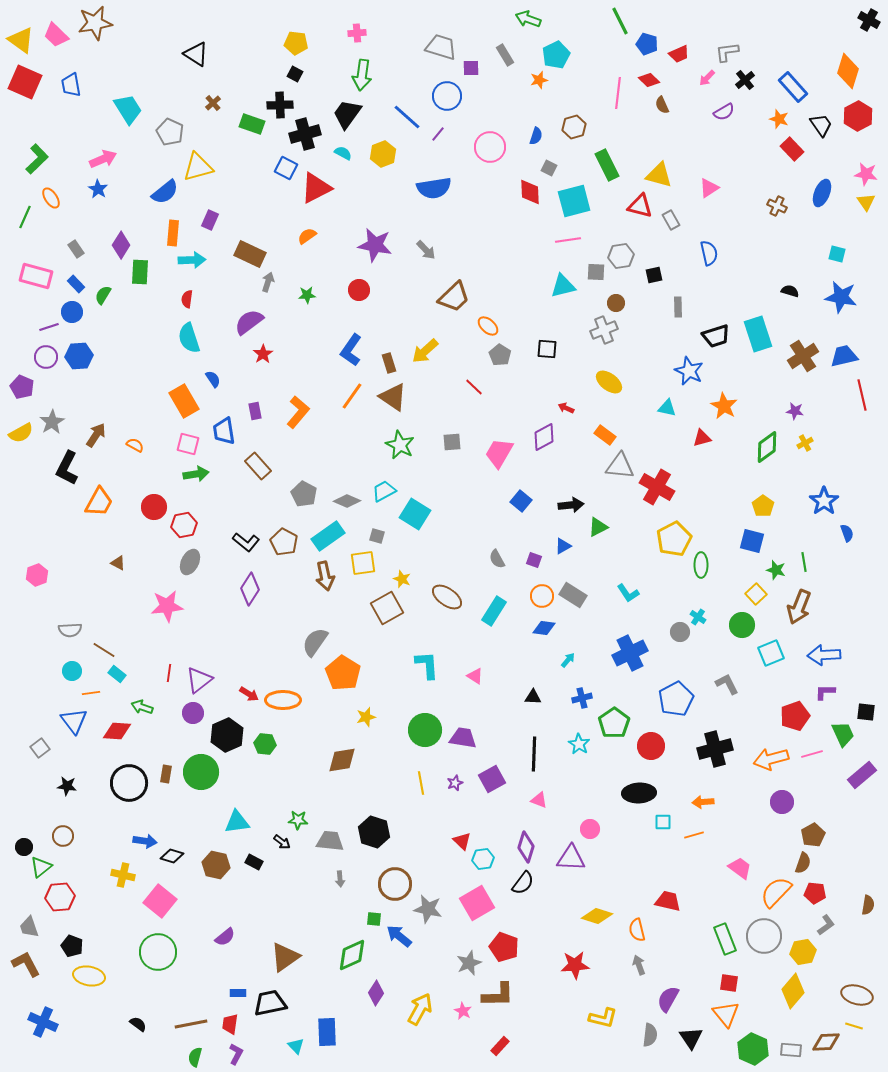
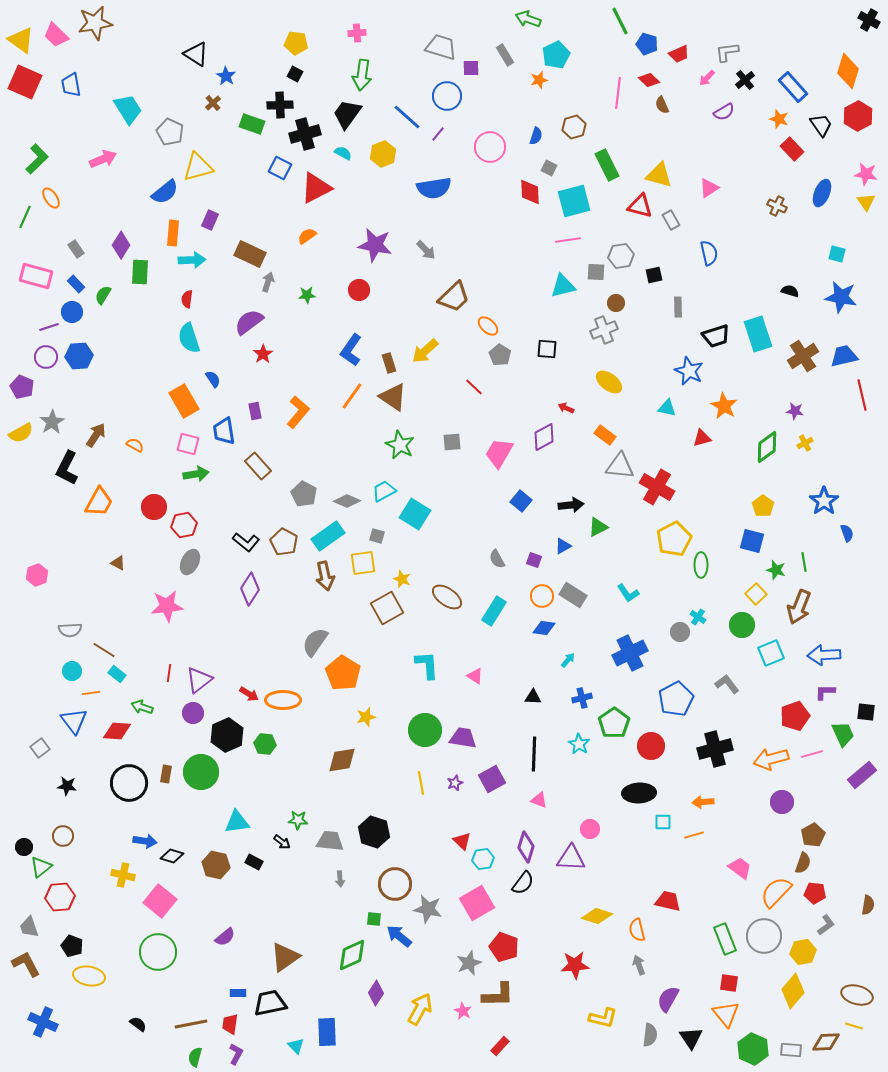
blue square at (286, 168): moved 6 px left
blue star at (98, 189): moved 128 px right, 113 px up
gray L-shape at (727, 684): rotated 10 degrees counterclockwise
